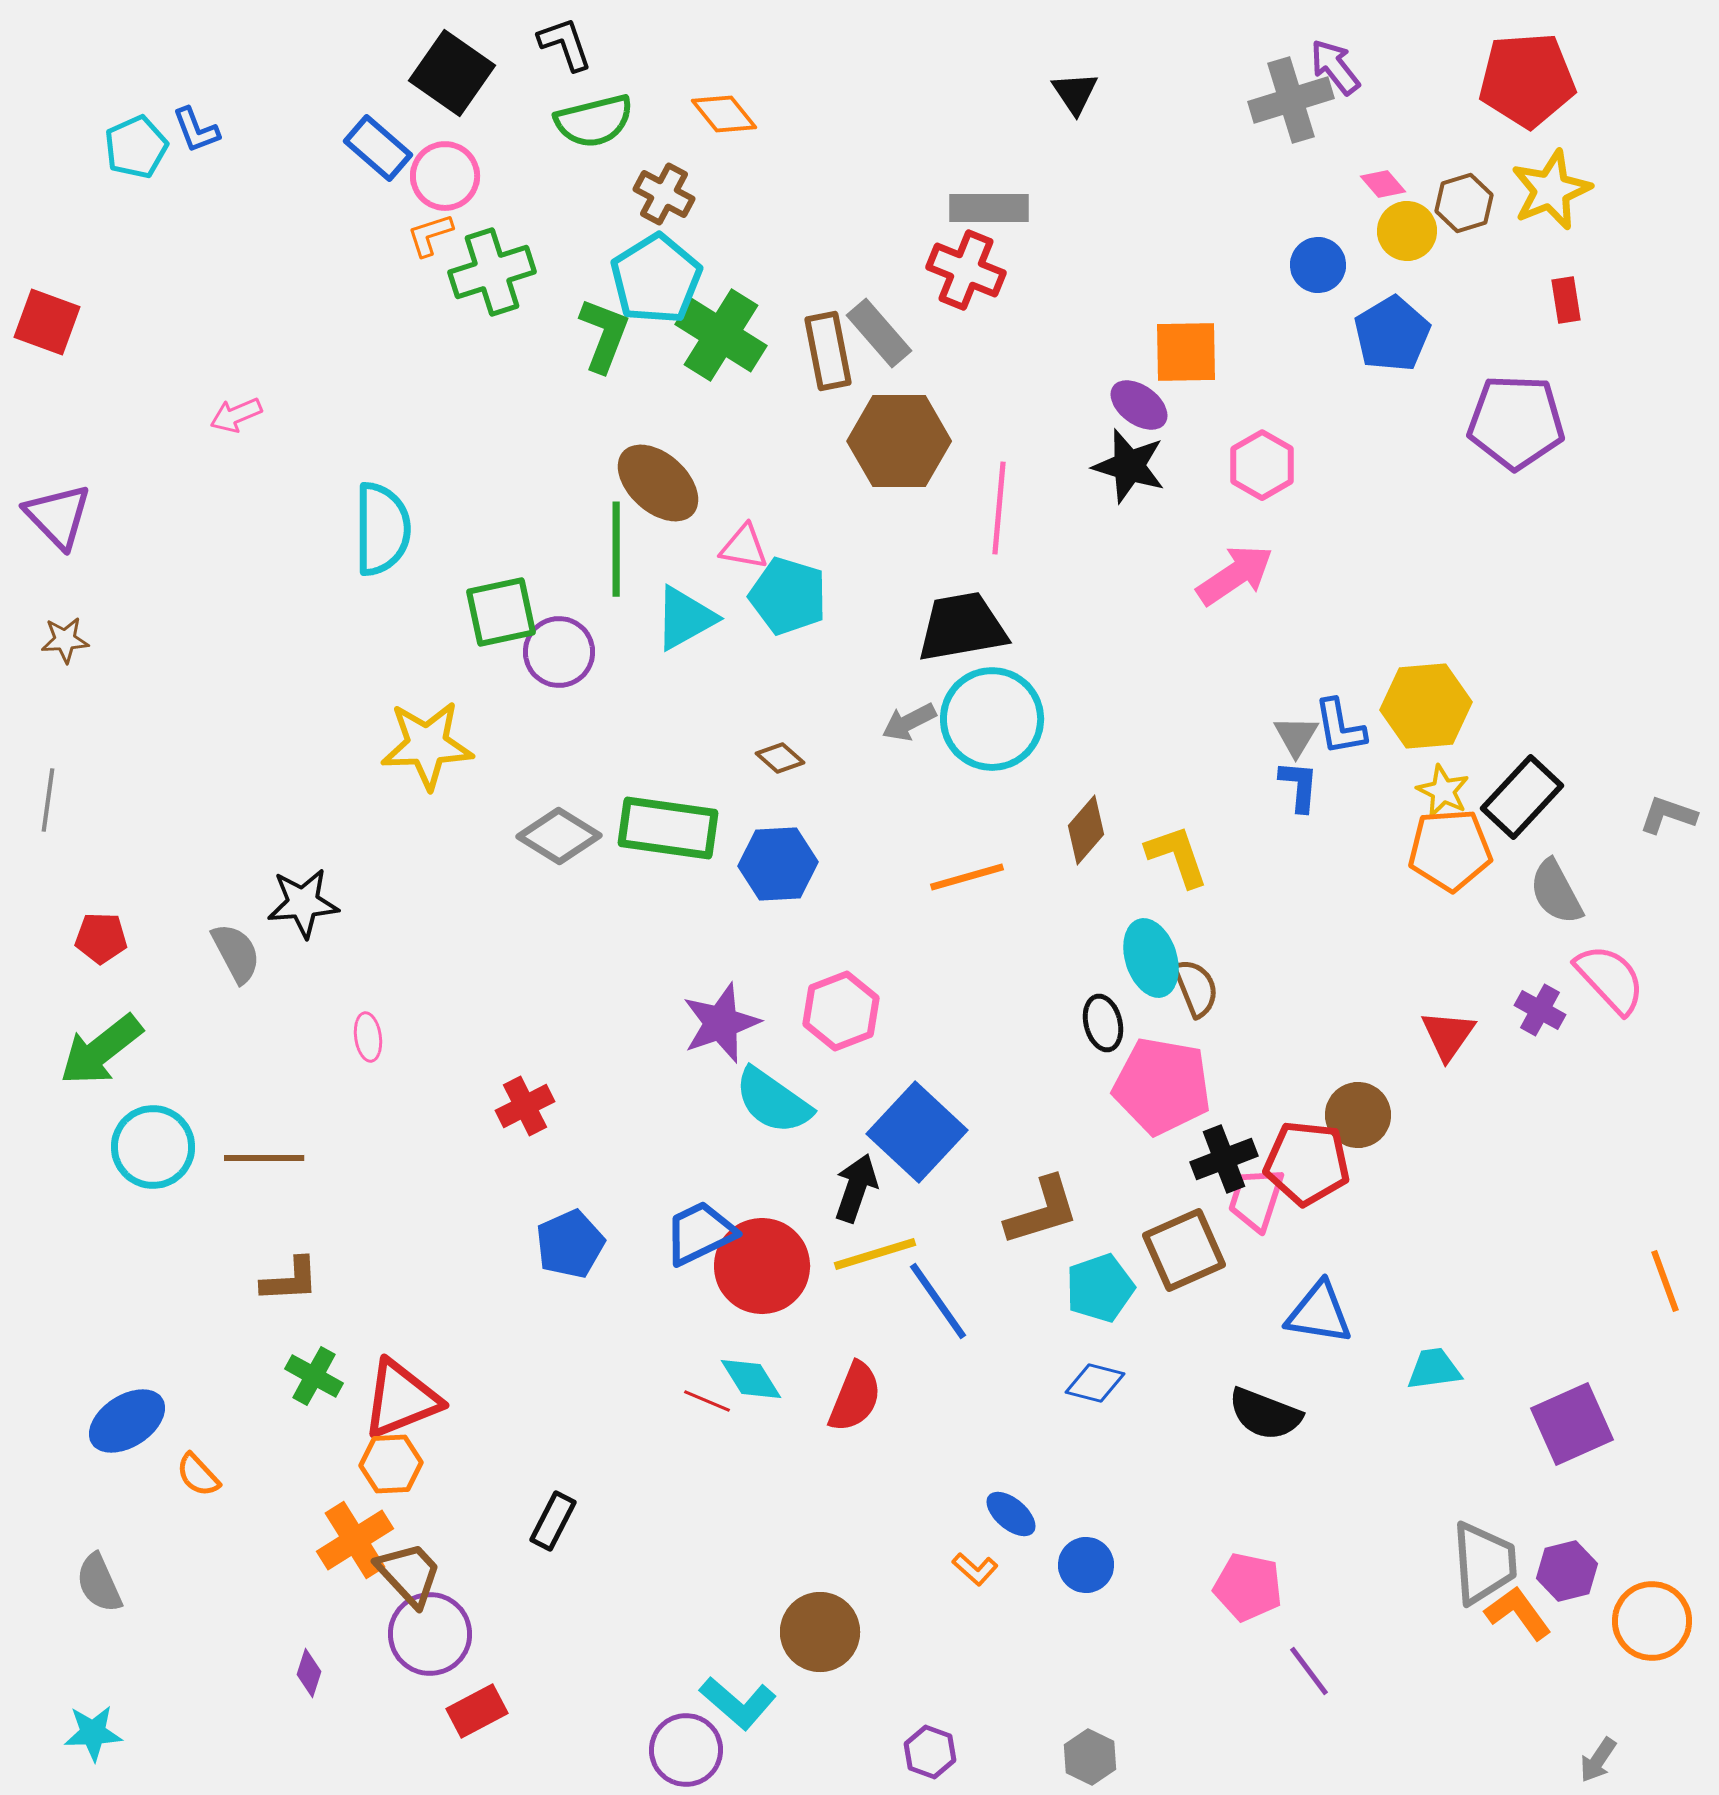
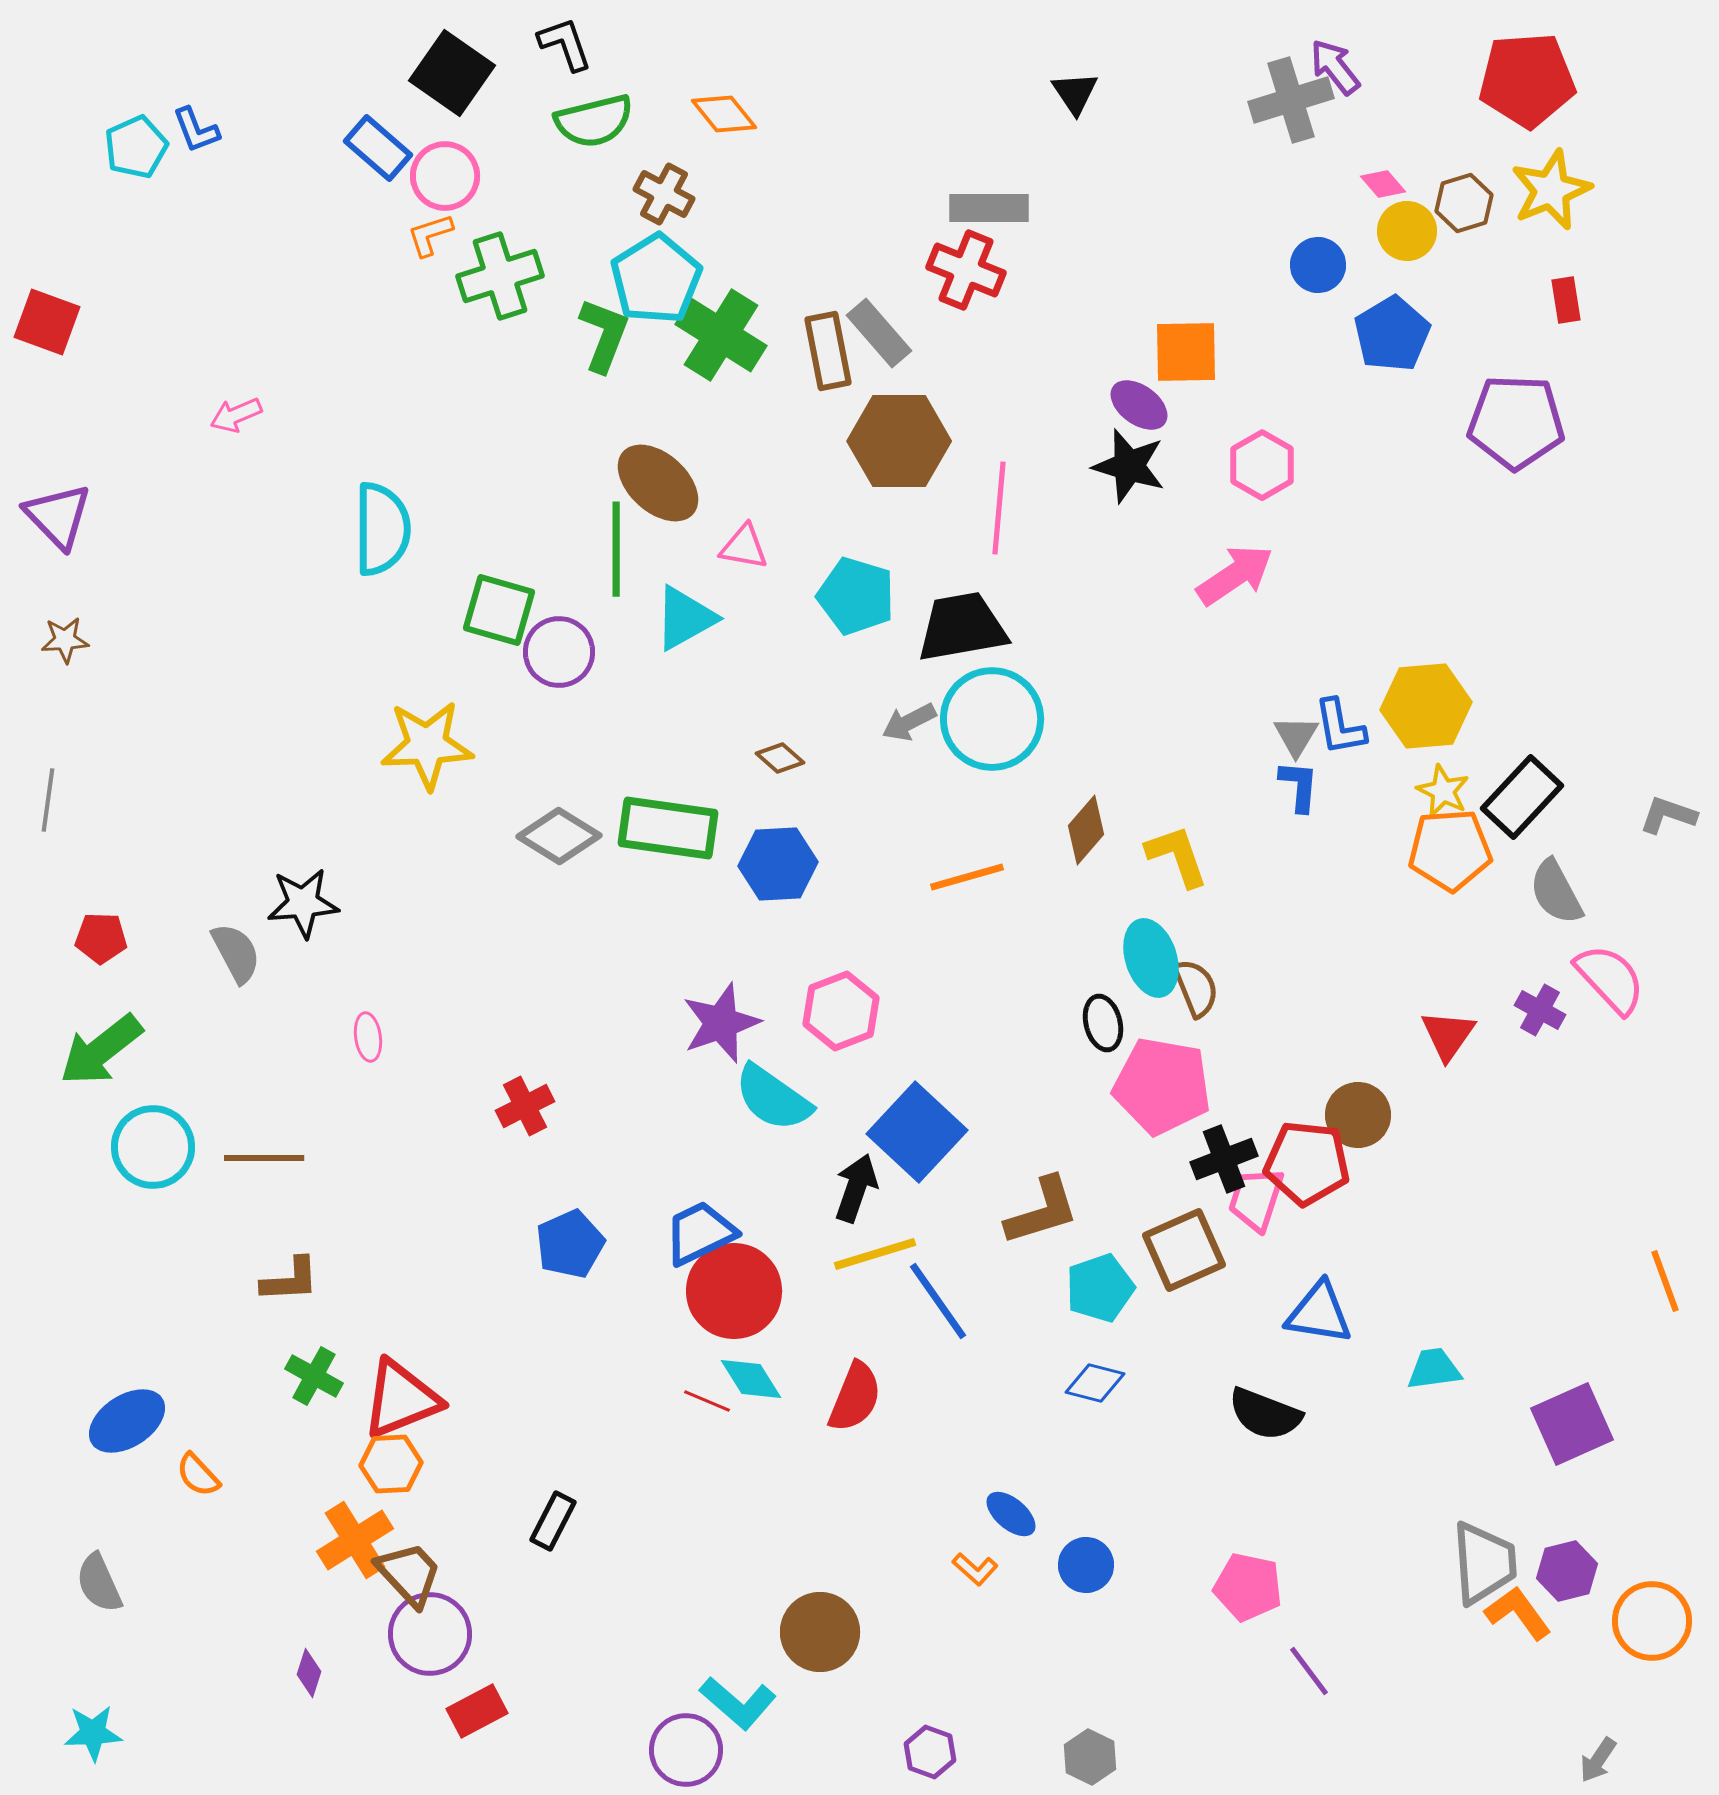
green cross at (492, 272): moved 8 px right, 4 px down
cyan pentagon at (788, 596): moved 68 px right
green square at (501, 612): moved 2 px left, 2 px up; rotated 28 degrees clockwise
cyan semicircle at (773, 1101): moved 3 px up
red circle at (762, 1266): moved 28 px left, 25 px down
